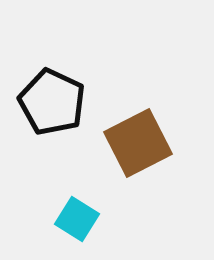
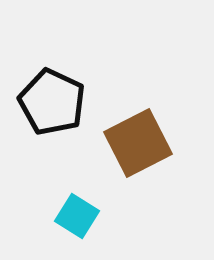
cyan square: moved 3 px up
